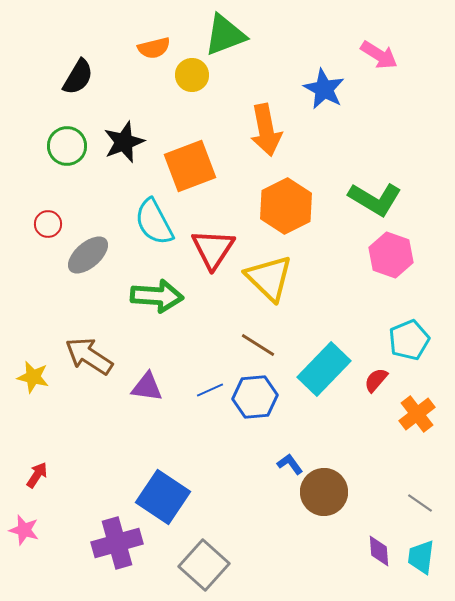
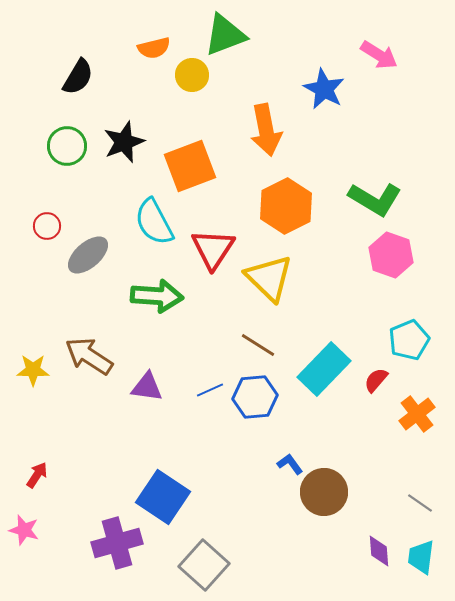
red circle: moved 1 px left, 2 px down
yellow star: moved 7 px up; rotated 12 degrees counterclockwise
